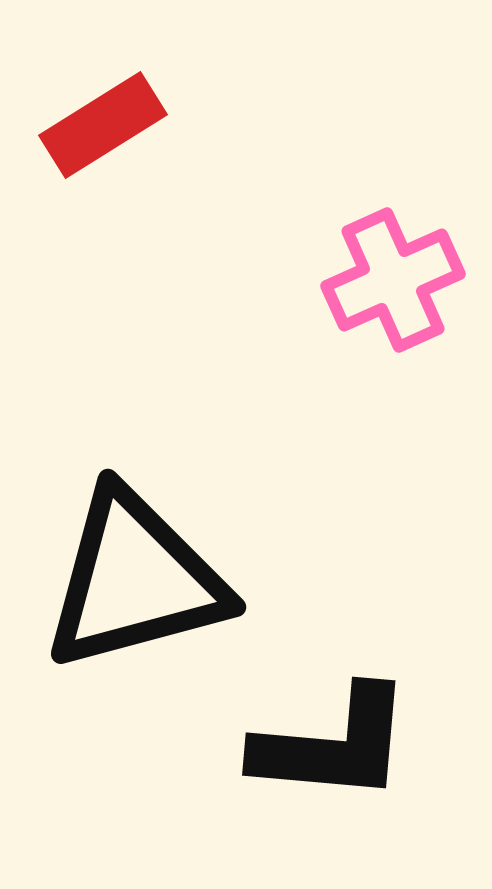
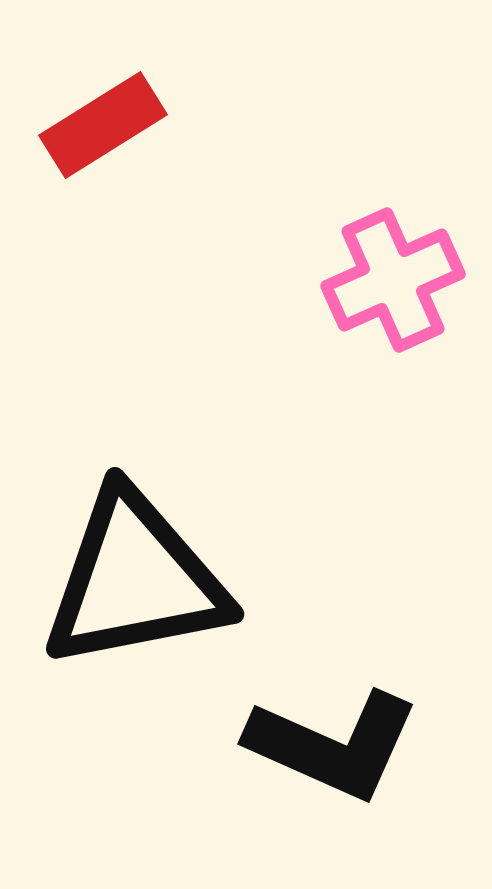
black triangle: rotated 4 degrees clockwise
black L-shape: rotated 19 degrees clockwise
